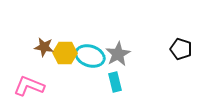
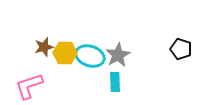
brown star: rotated 24 degrees counterclockwise
gray star: moved 1 px down
cyan rectangle: rotated 12 degrees clockwise
pink L-shape: rotated 40 degrees counterclockwise
